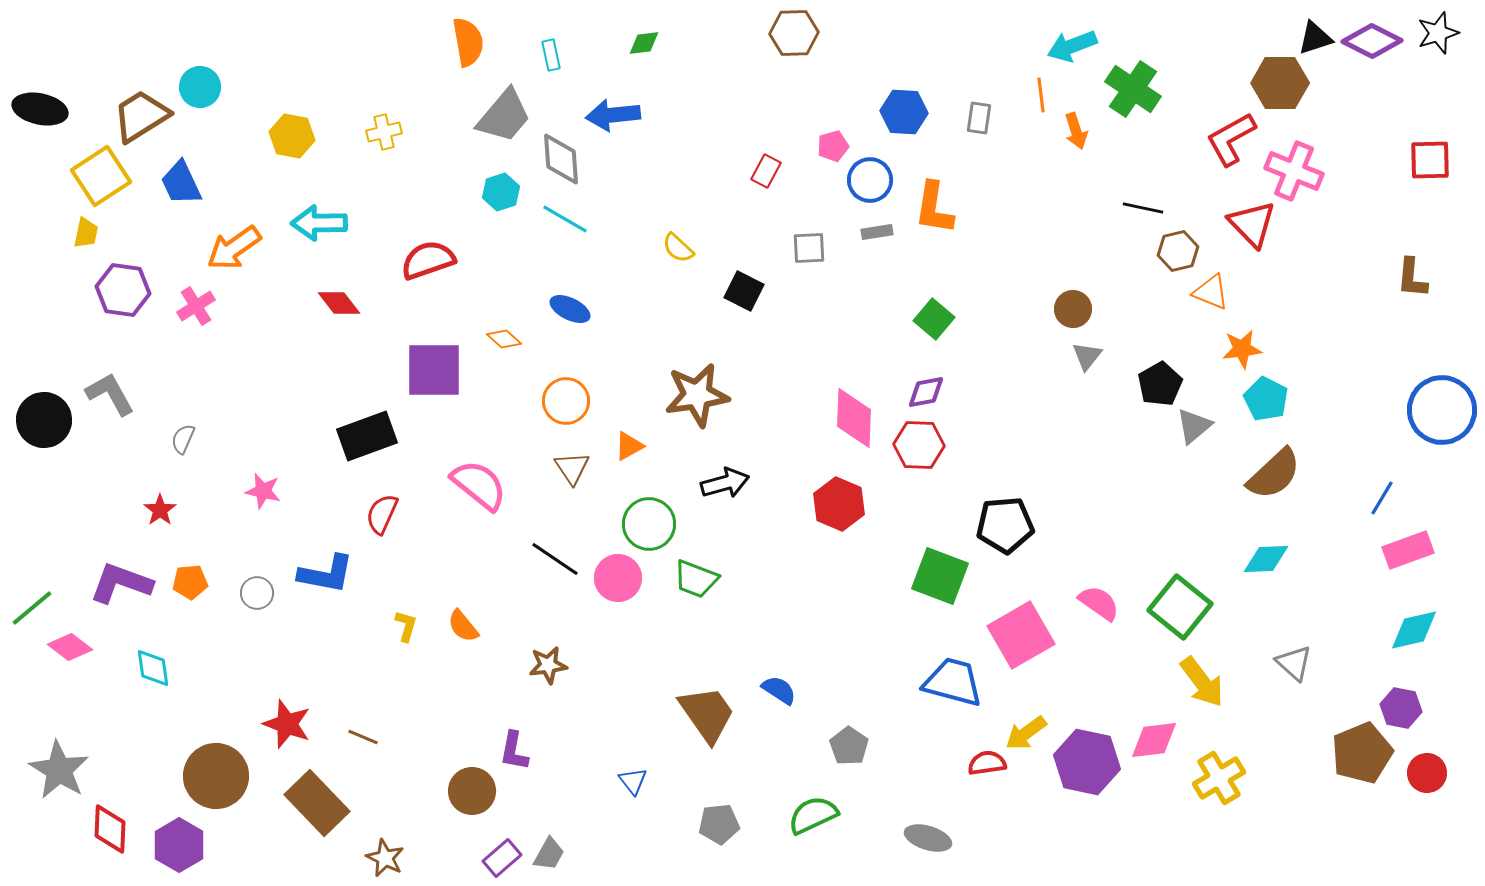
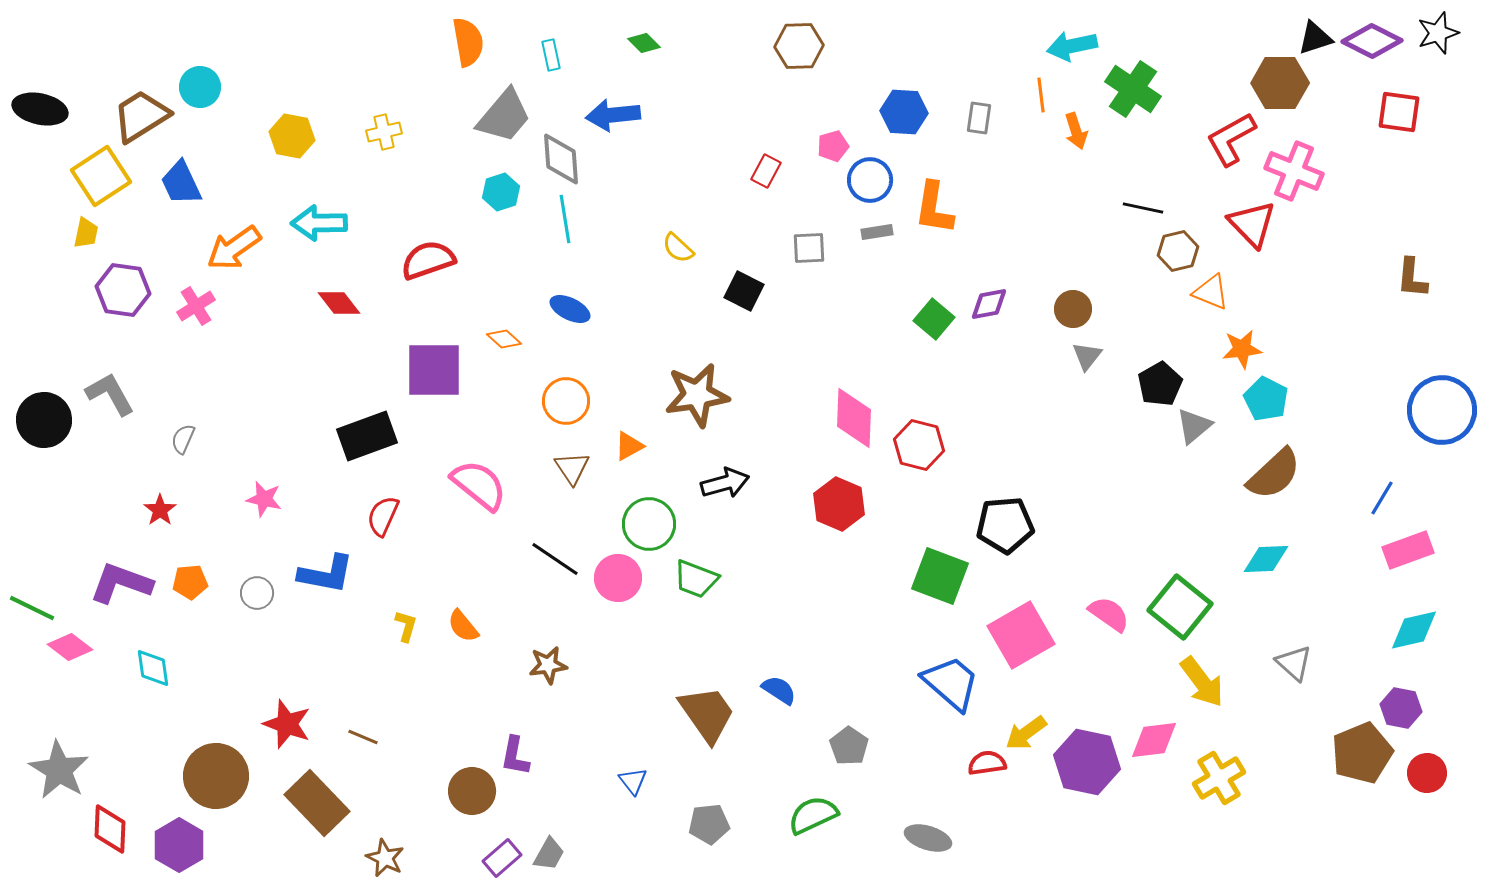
brown hexagon at (794, 33): moved 5 px right, 13 px down
green diamond at (644, 43): rotated 52 degrees clockwise
cyan arrow at (1072, 46): rotated 9 degrees clockwise
red square at (1430, 160): moved 31 px left, 48 px up; rotated 9 degrees clockwise
cyan line at (565, 219): rotated 51 degrees clockwise
purple diamond at (926, 392): moved 63 px right, 88 px up
red hexagon at (919, 445): rotated 12 degrees clockwise
pink star at (263, 491): moved 1 px right, 8 px down
red semicircle at (382, 514): moved 1 px right, 2 px down
pink semicircle at (1099, 603): moved 10 px right, 11 px down
green line at (32, 608): rotated 66 degrees clockwise
blue trapezoid at (953, 682): moved 2 px left, 1 px down; rotated 26 degrees clockwise
purple L-shape at (514, 751): moved 1 px right, 5 px down
gray pentagon at (719, 824): moved 10 px left
